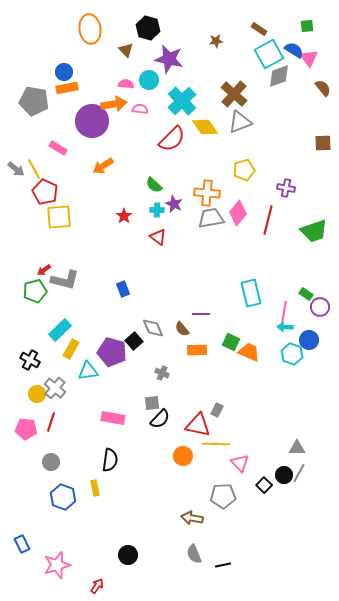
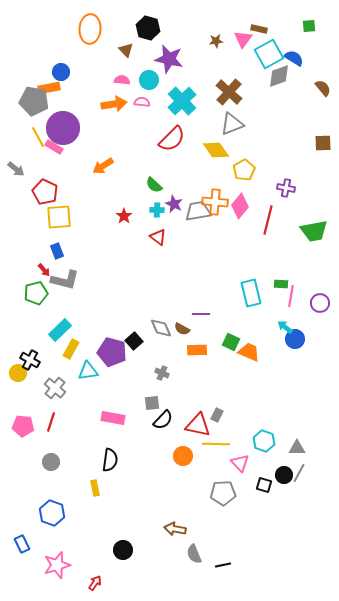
green square at (307, 26): moved 2 px right
orange ellipse at (90, 29): rotated 12 degrees clockwise
brown rectangle at (259, 29): rotated 21 degrees counterclockwise
blue semicircle at (294, 50): moved 8 px down
pink triangle at (309, 58): moved 66 px left, 19 px up; rotated 12 degrees clockwise
blue circle at (64, 72): moved 3 px left
pink semicircle at (126, 84): moved 4 px left, 4 px up
orange rectangle at (67, 88): moved 18 px left
brown cross at (234, 94): moved 5 px left, 2 px up
pink semicircle at (140, 109): moved 2 px right, 7 px up
purple circle at (92, 121): moved 29 px left, 7 px down
gray triangle at (240, 122): moved 8 px left, 2 px down
yellow diamond at (205, 127): moved 11 px right, 23 px down
pink rectangle at (58, 148): moved 4 px left, 1 px up
yellow line at (34, 169): moved 4 px right, 32 px up
yellow pentagon at (244, 170): rotated 15 degrees counterclockwise
orange cross at (207, 193): moved 8 px right, 9 px down
pink diamond at (238, 213): moved 2 px right, 7 px up
gray trapezoid at (211, 218): moved 13 px left, 7 px up
green trapezoid at (314, 231): rotated 8 degrees clockwise
red arrow at (44, 270): rotated 96 degrees counterclockwise
blue rectangle at (123, 289): moved 66 px left, 38 px up
green pentagon at (35, 291): moved 1 px right, 2 px down
green rectangle at (306, 294): moved 25 px left, 10 px up; rotated 32 degrees counterclockwise
purple circle at (320, 307): moved 4 px up
pink line at (284, 312): moved 7 px right, 16 px up
cyan arrow at (285, 327): rotated 35 degrees clockwise
gray diamond at (153, 328): moved 8 px right
brown semicircle at (182, 329): rotated 21 degrees counterclockwise
blue circle at (309, 340): moved 14 px left, 1 px up
cyan hexagon at (292, 354): moved 28 px left, 87 px down
yellow circle at (37, 394): moved 19 px left, 21 px up
gray rectangle at (217, 410): moved 5 px down
black semicircle at (160, 419): moved 3 px right, 1 px down
pink pentagon at (26, 429): moved 3 px left, 3 px up
black square at (264, 485): rotated 28 degrees counterclockwise
gray pentagon at (223, 496): moved 3 px up
blue hexagon at (63, 497): moved 11 px left, 16 px down
brown arrow at (192, 518): moved 17 px left, 11 px down
black circle at (128, 555): moved 5 px left, 5 px up
red arrow at (97, 586): moved 2 px left, 3 px up
